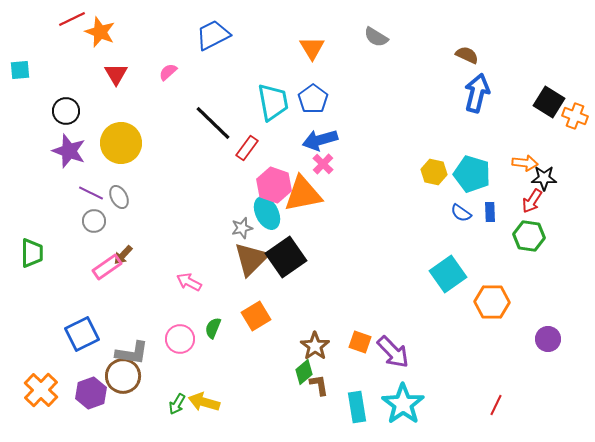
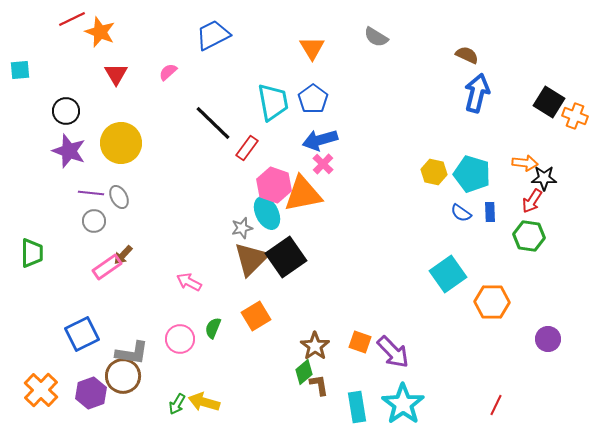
purple line at (91, 193): rotated 20 degrees counterclockwise
